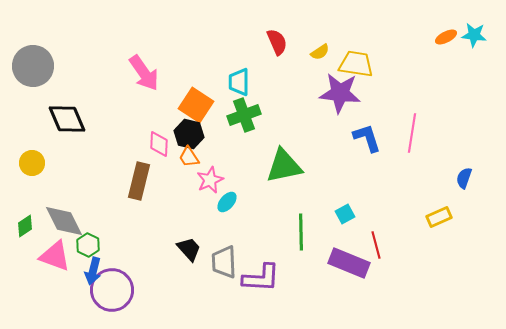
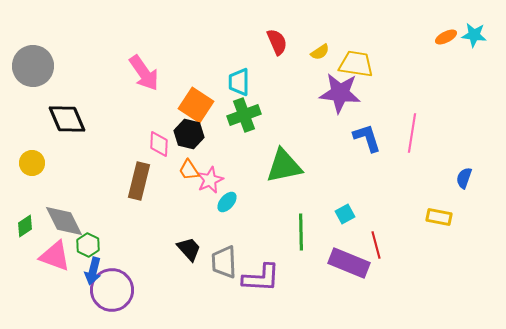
orange trapezoid: moved 13 px down
yellow rectangle: rotated 35 degrees clockwise
